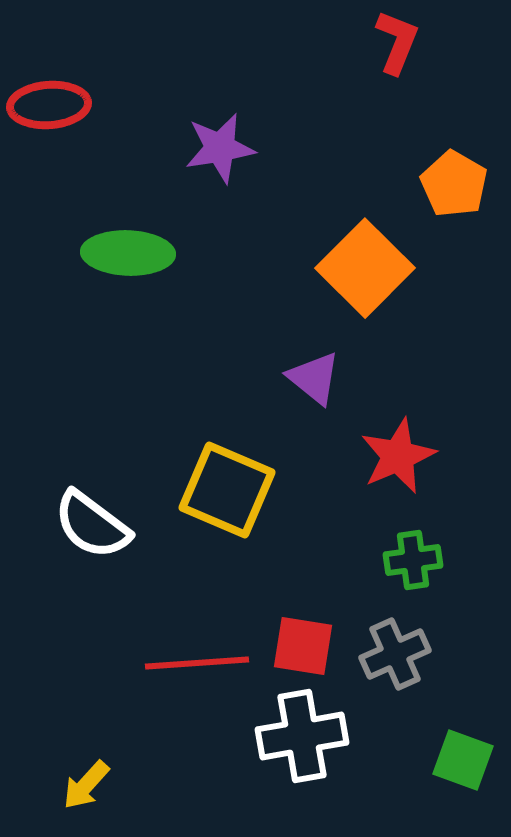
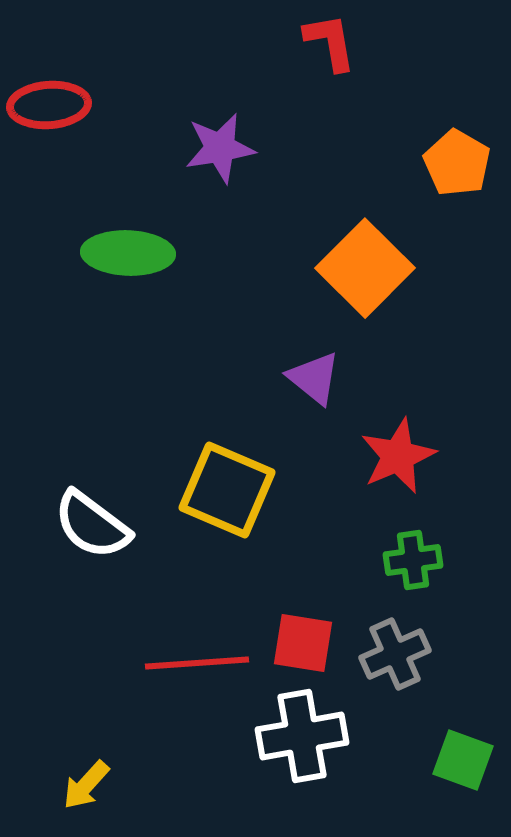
red L-shape: moved 67 px left; rotated 32 degrees counterclockwise
orange pentagon: moved 3 px right, 21 px up
red square: moved 3 px up
